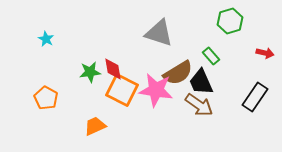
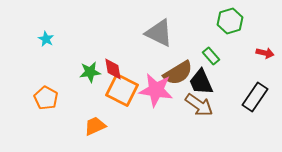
gray triangle: rotated 8 degrees clockwise
